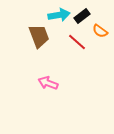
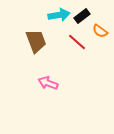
brown trapezoid: moved 3 px left, 5 px down
